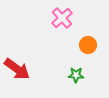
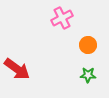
pink cross: rotated 15 degrees clockwise
green star: moved 12 px right
